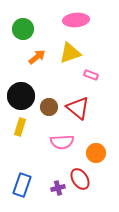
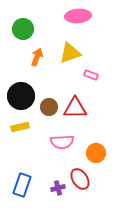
pink ellipse: moved 2 px right, 4 px up
orange arrow: rotated 30 degrees counterclockwise
red triangle: moved 3 px left; rotated 40 degrees counterclockwise
yellow rectangle: rotated 60 degrees clockwise
